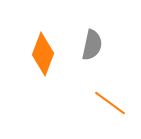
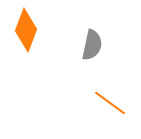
orange diamond: moved 17 px left, 24 px up
